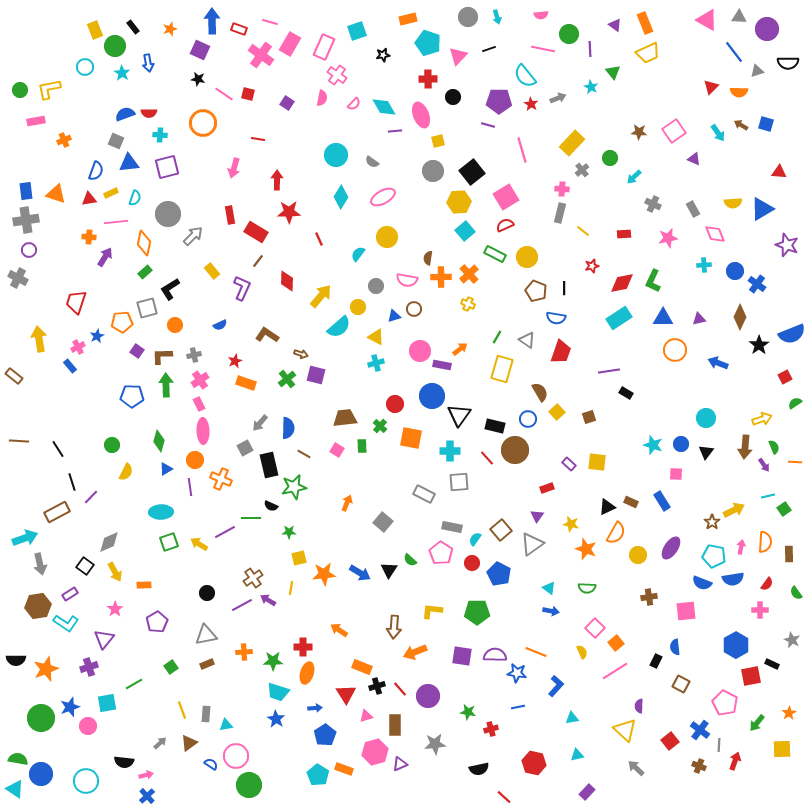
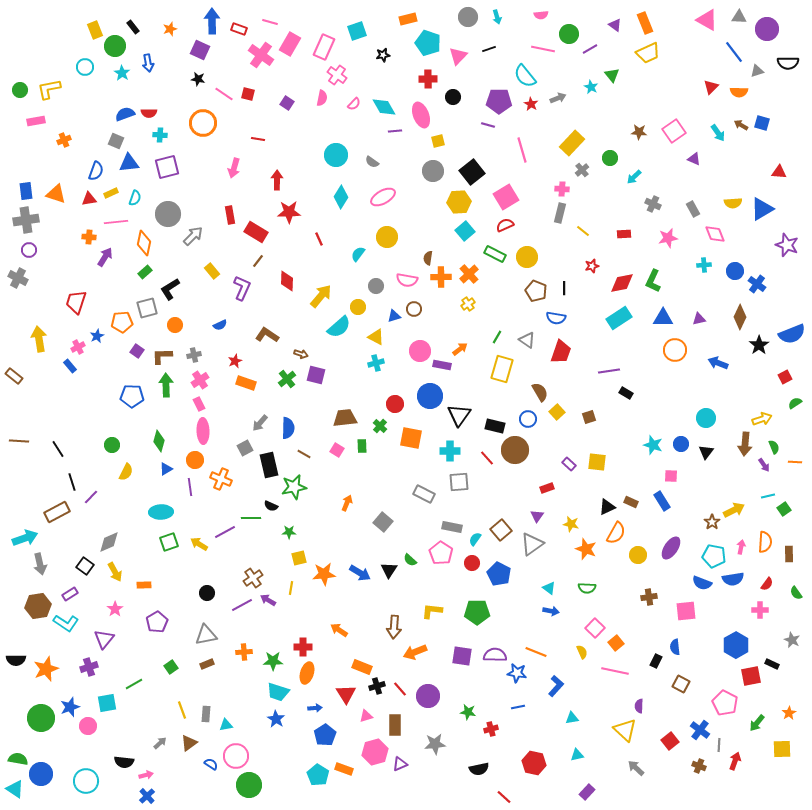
purple line at (590, 49): rotated 63 degrees clockwise
green triangle at (613, 72): moved 1 px left, 3 px down
blue square at (766, 124): moved 4 px left, 1 px up
yellow cross at (468, 304): rotated 32 degrees clockwise
blue circle at (432, 396): moved 2 px left
brown arrow at (745, 447): moved 3 px up
pink square at (676, 474): moved 5 px left, 2 px down
pink line at (615, 671): rotated 44 degrees clockwise
